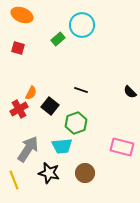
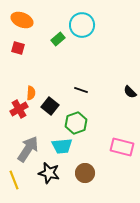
orange ellipse: moved 5 px down
orange semicircle: rotated 24 degrees counterclockwise
